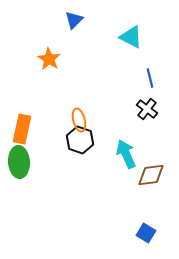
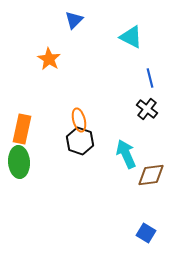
black hexagon: moved 1 px down
